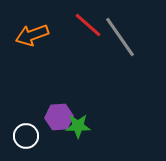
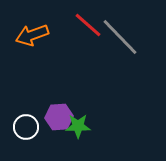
gray line: rotated 9 degrees counterclockwise
white circle: moved 9 px up
